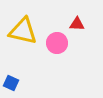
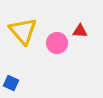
red triangle: moved 3 px right, 7 px down
yellow triangle: rotated 36 degrees clockwise
